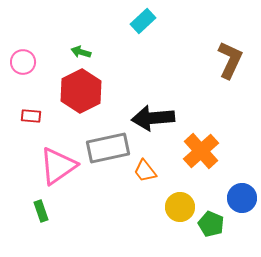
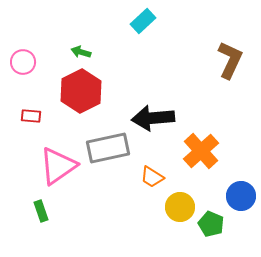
orange trapezoid: moved 7 px right, 6 px down; rotated 20 degrees counterclockwise
blue circle: moved 1 px left, 2 px up
